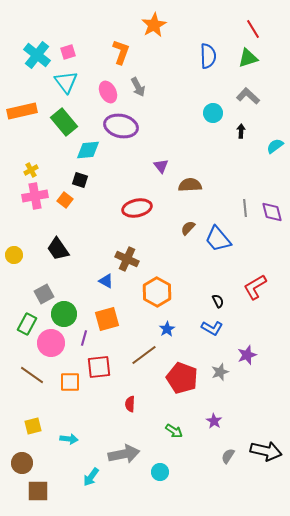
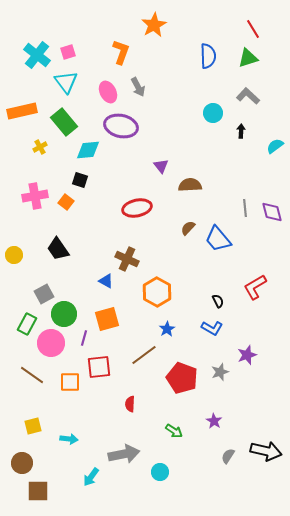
yellow cross at (31, 170): moved 9 px right, 23 px up
orange square at (65, 200): moved 1 px right, 2 px down
